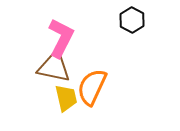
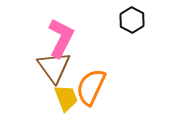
brown triangle: rotated 42 degrees clockwise
orange semicircle: moved 1 px left
yellow trapezoid: rotated 8 degrees counterclockwise
